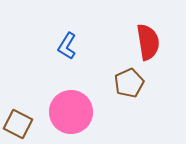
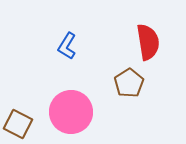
brown pentagon: rotated 8 degrees counterclockwise
